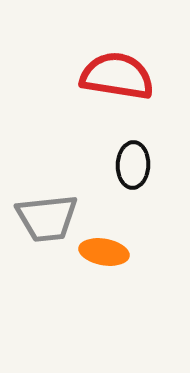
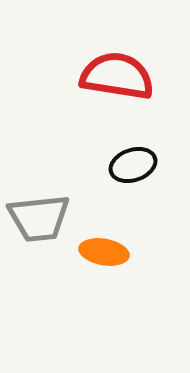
black ellipse: rotated 69 degrees clockwise
gray trapezoid: moved 8 px left
